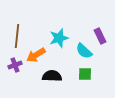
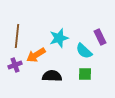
purple rectangle: moved 1 px down
